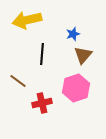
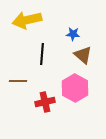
blue star: rotated 24 degrees clockwise
brown triangle: rotated 30 degrees counterclockwise
brown line: rotated 36 degrees counterclockwise
pink hexagon: moved 1 px left; rotated 12 degrees counterclockwise
red cross: moved 3 px right, 1 px up
